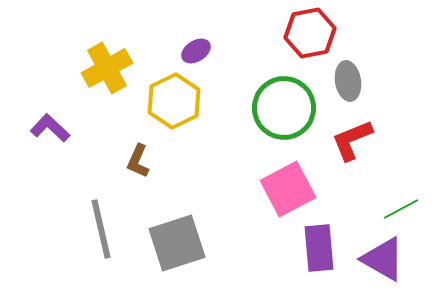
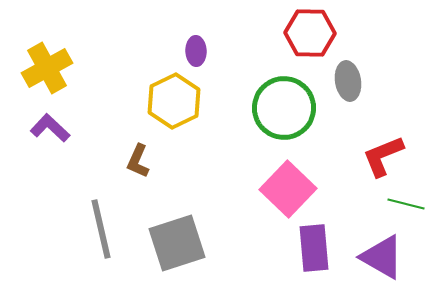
red hexagon: rotated 12 degrees clockwise
purple ellipse: rotated 60 degrees counterclockwise
yellow cross: moved 60 px left
red L-shape: moved 31 px right, 16 px down
pink square: rotated 18 degrees counterclockwise
green line: moved 5 px right, 5 px up; rotated 42 degrees clockwise
purple rectangle: moved 5 px left
purple triangle: moved 1 px left, 2 px up
